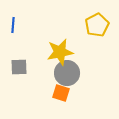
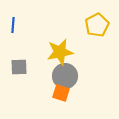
gray circle: moved 2 px left, 3 px down
